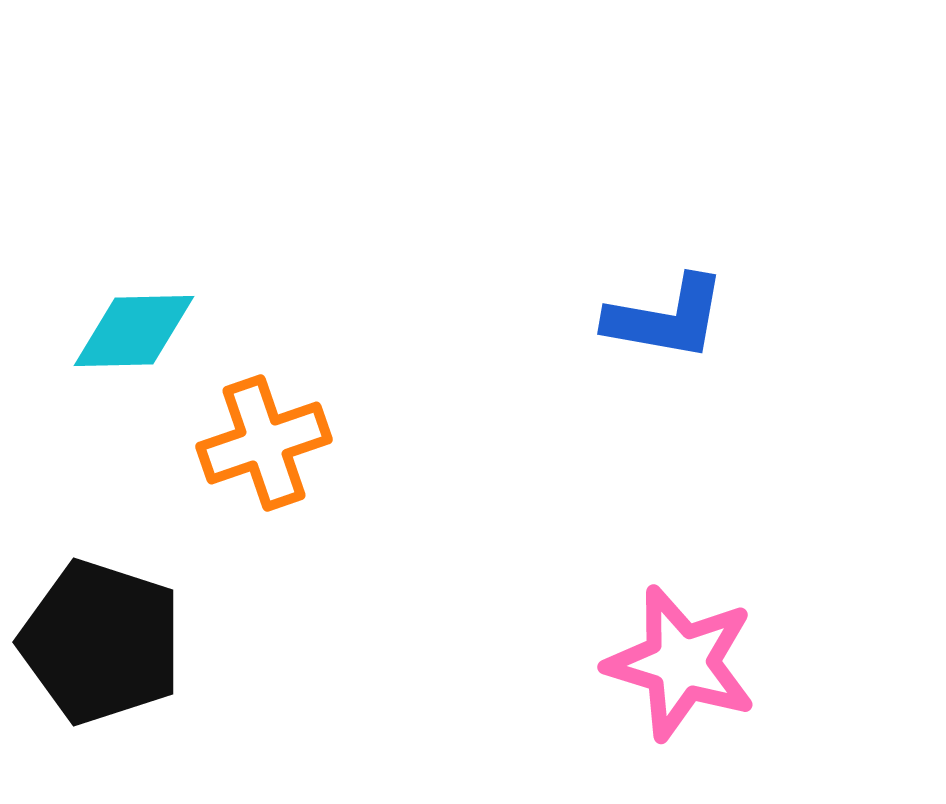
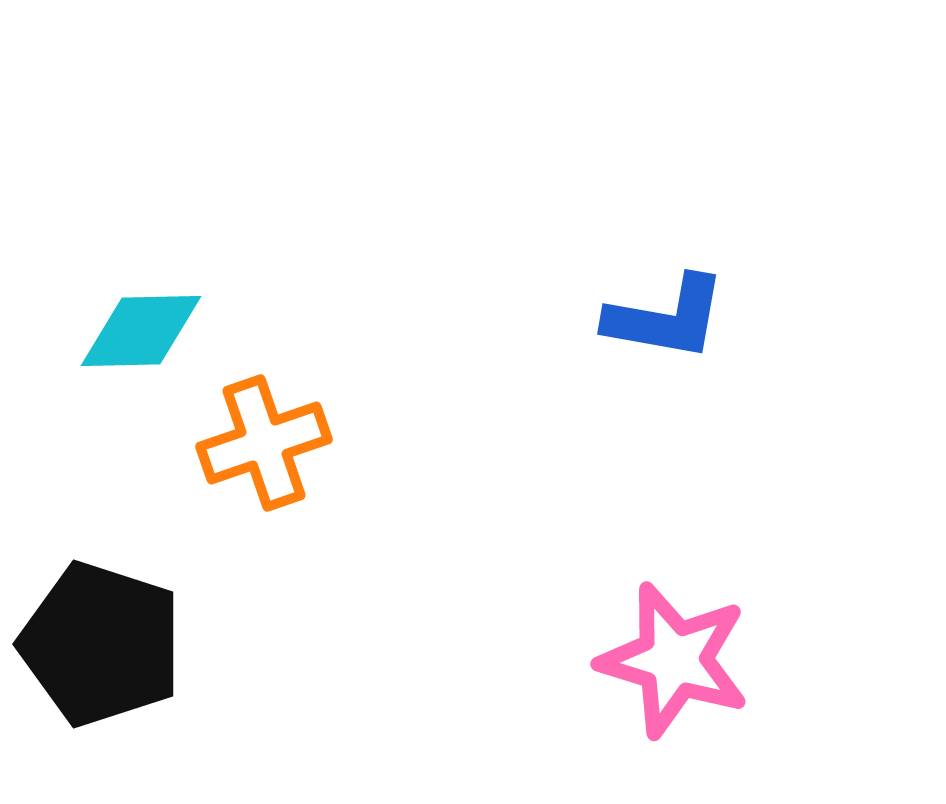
cyan diamond: moved 7 px right
black pentagon: moved 2 px down
pink star: moved 7 px left, 3 px up
